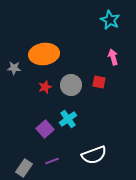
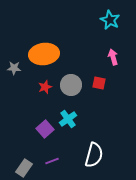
red square: moved 1 px down
white semicircle: rotated 55 degrees counterclockwise
